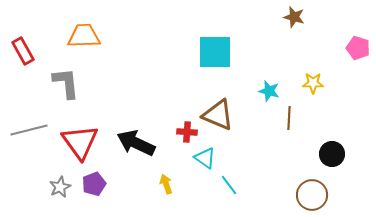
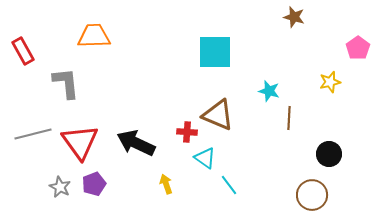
orange trapezoid: moved 10 px right
pink pentagon: rotated 20 degrees clockwise
yellow star: moved 17 px right, 1 px up; rotated 15 degrees counterclockwise
gray line: moved 4 px right, 4 px down
black circle: moved 3 px left
gray star: rotated 20 degrees counterclockwise
